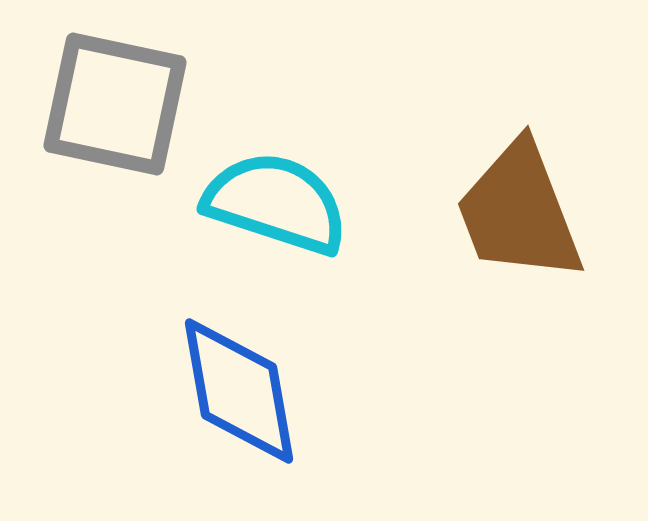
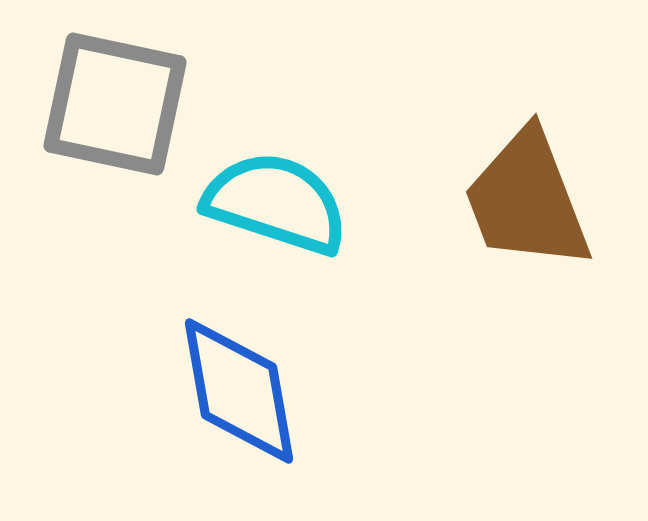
brown trapezoid: moved 8 px right, 12 px up
